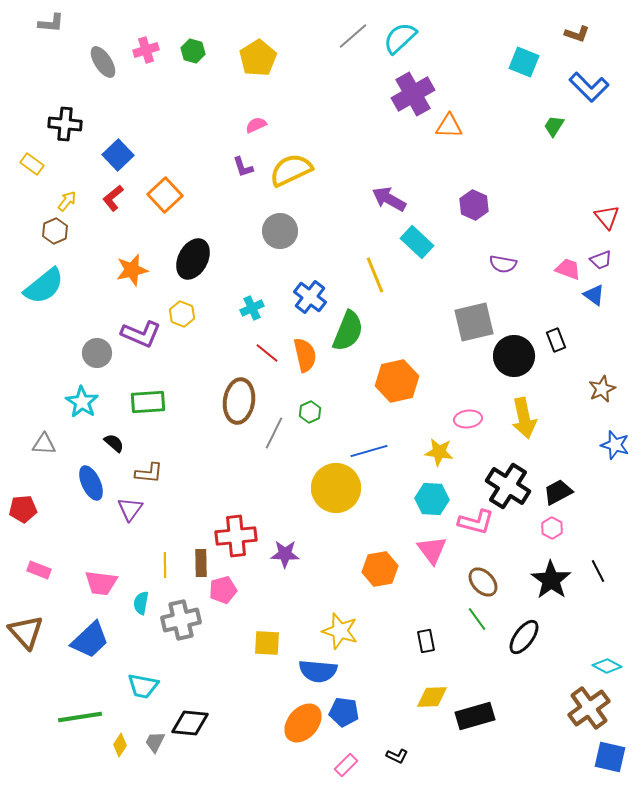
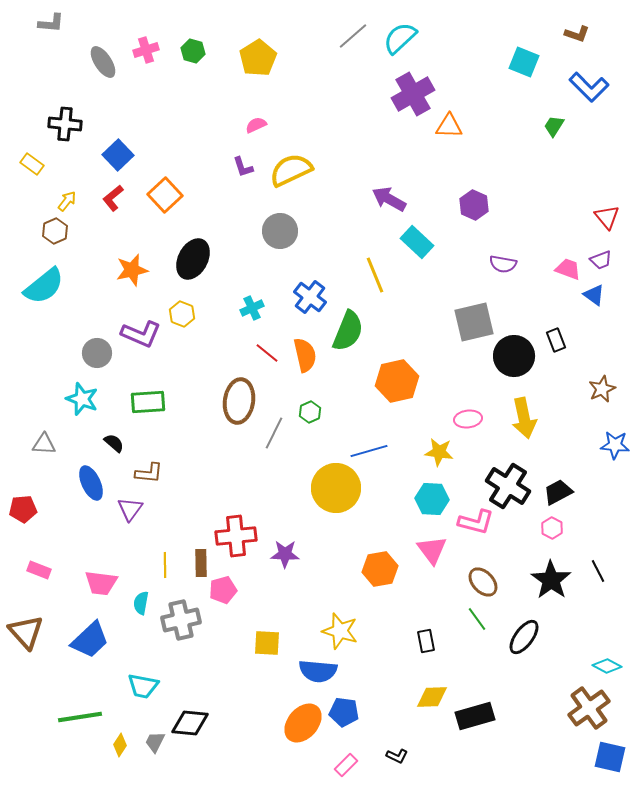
cyan star at (82, 402): moved 3 px up; rotated 12 degrees counterclockwise
blue star at (615, 445): rotated 12 degrees counterclockwise
